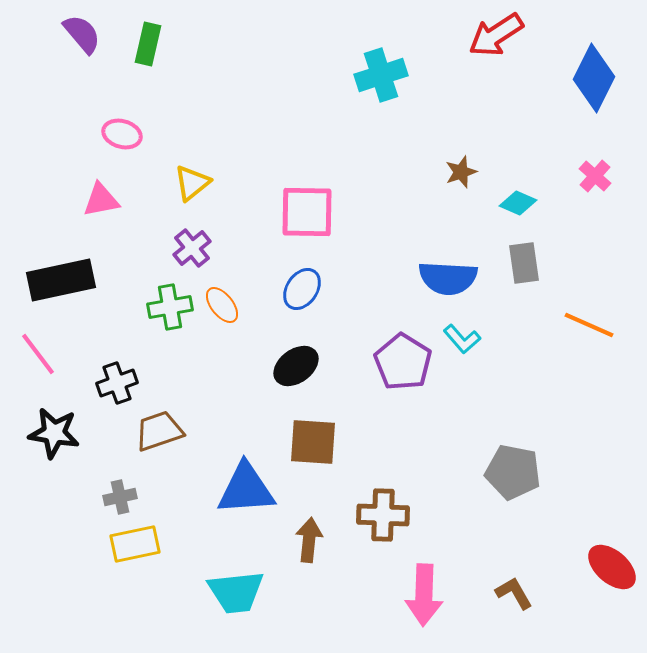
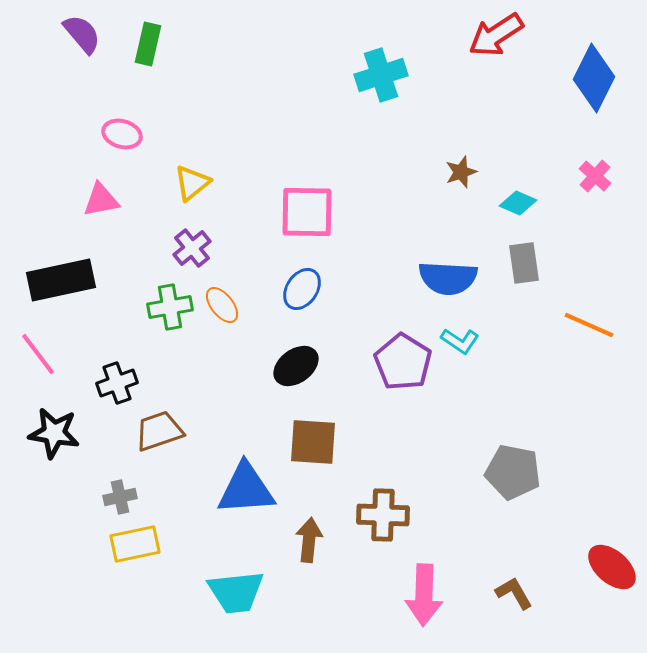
cyan L-shape: moved 2 px left, 2 px down; rotated 15 degrees counterclockwise
